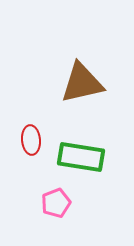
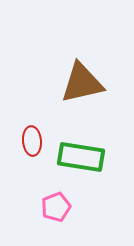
red ellipse: moved 1 px right, 1 px down
pink pentagon: moved 4 px down
